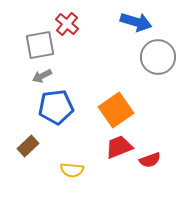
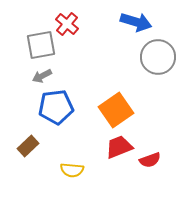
gray square: moved 1 px right
